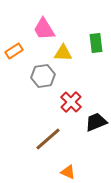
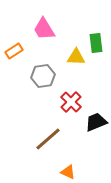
yellow triangle: moved 13 px right, 4 px down
